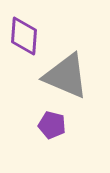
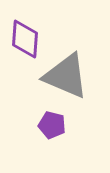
purple diamond: moved 1 px right, 3 px down
